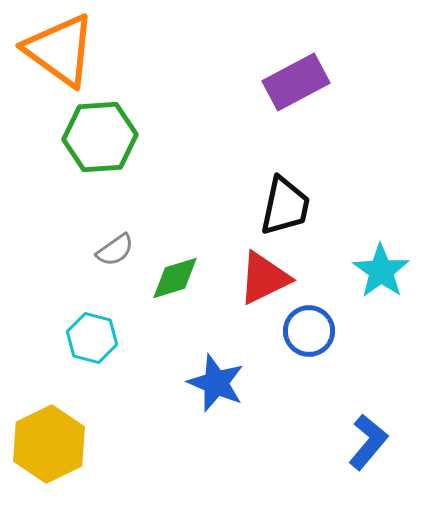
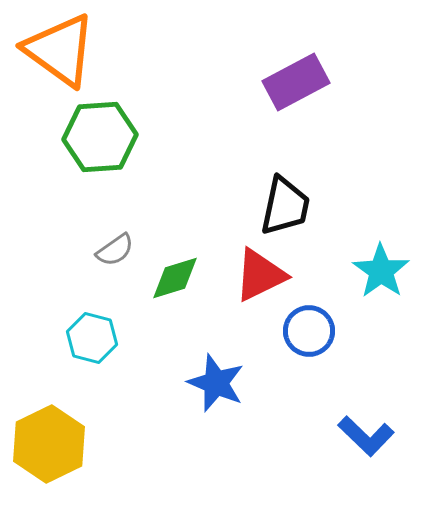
red triangle: moved 4 px left, 3 px up
blue L-shape: moved 2 px left, 6 px up; rotated 94 degrees clockwise
